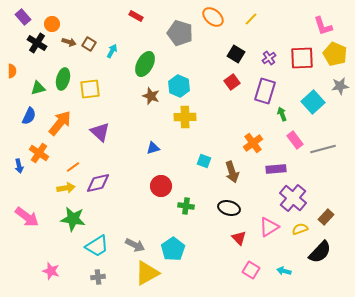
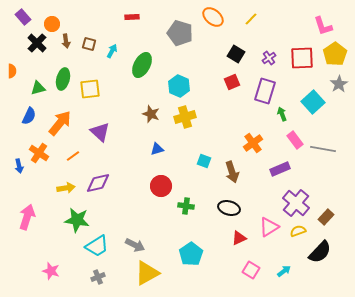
red rectangle at (136, 16): moved 4 px left, 1 px down; rotated 32 degrees counterclockwise
brown arrow at (69, 42): moved 3 px left, 1 px up; rotated 64 degrees clockwise
black cross at (37, 43): rotated 12 degrees clockwise
brown square at (89, 44): rotated 16 degrees counterclockwise
yellow pentagon at (335, 54): rotated 15 degrees clockwise
green ellipse at (145, 64): moved 3 px left, 1 px down
red square at (232, 82): rotated 14 degrees clockwise
gray star at (340, 86): moved 1 px left, 2 px up; rotated 24 degrees counterclockwise
brown star at (151, 96): moved 18 px down
yellow cross at (185, 117): rotated 15 degrees counterclockwise
blue triangle at (153, 148): moved 4 px right, 1 px down
gray line at (323, 149): rotated 25 degrees clockwise
orange line at (73, 167): moved 11 px up
purple rectangle at (276, 169): moved 4 px right; rotated 18 degrees counterclockwise
purple cross at (293, 198): moved 3 px right, 5 px down
pink arrow at (27, 217): rotated 110 degrees counterclockwise
green star at (73, 219): moved 4 px right, 1 px down
yellow semicircle at (300, 229): moved 2 px left, 2 px down
red triangle at (239, 238): rotated 49 degrees clockwise
cyan pentagon at (173, 249): moved 18 px right, 5 px down
cyan arrow at (284, 271): rotated 128 degrees clockwise
gray cross at (98, 277): rotated 16 degrees counterclockwise
